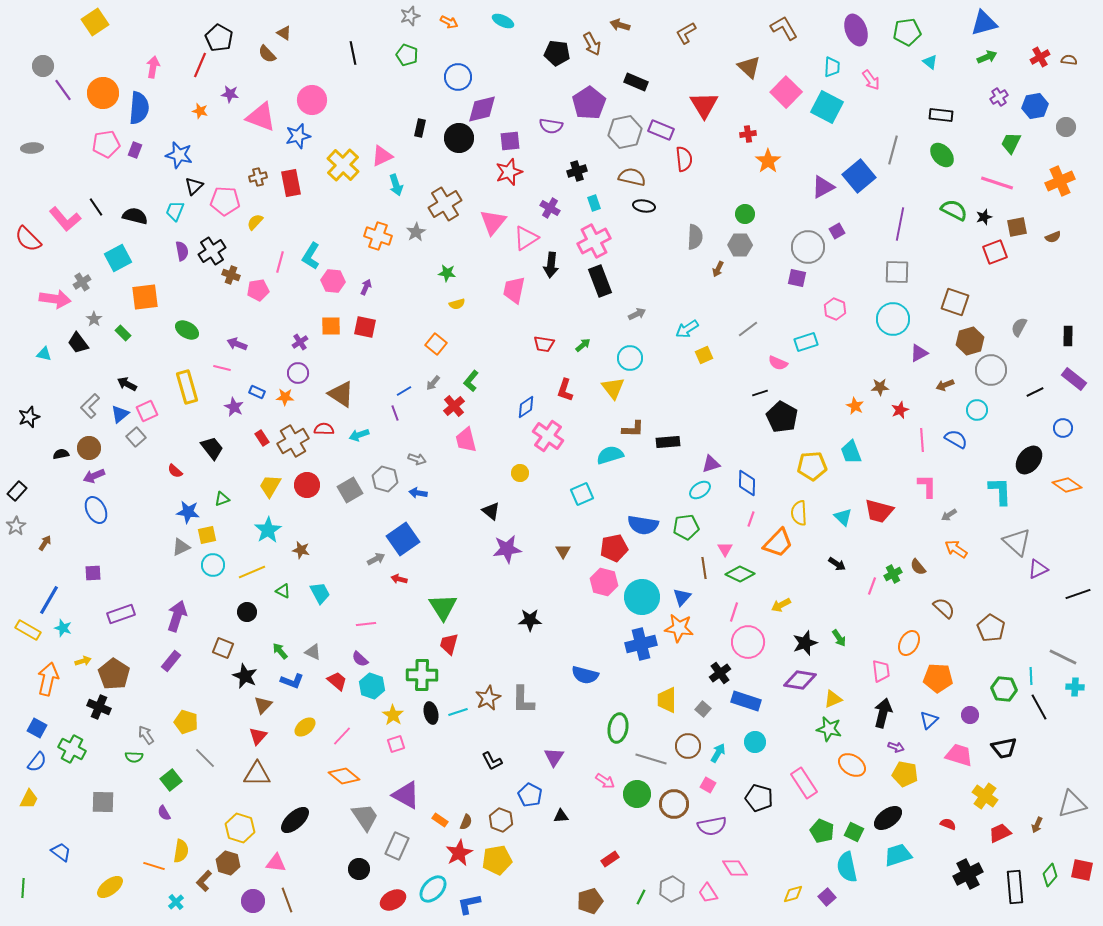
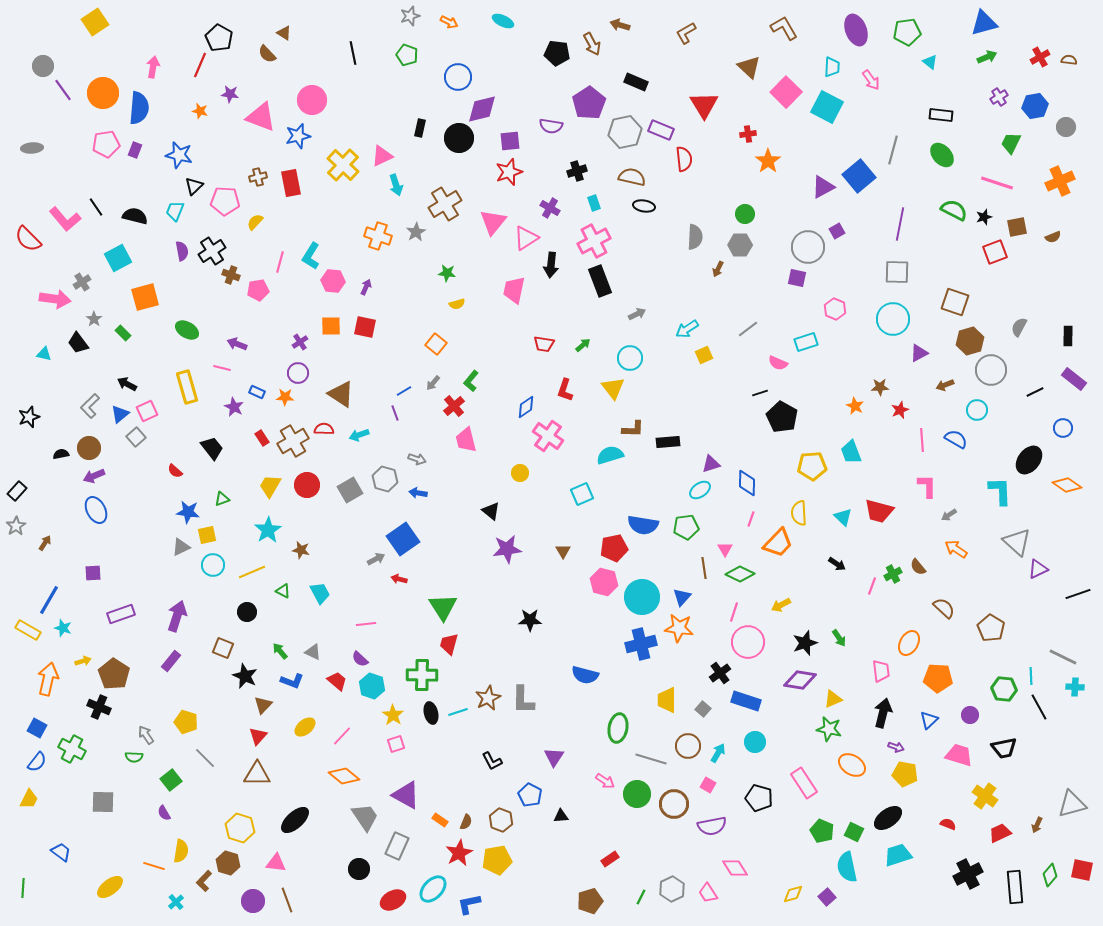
orange square at (145, 297): rotated 8 degrees counterclockwise
